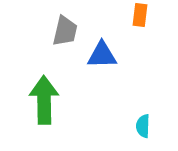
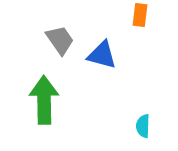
gray trapezoid: moved 5 px left, 9 px down; rotated 48 degrees counterclockwise
blue triangle: rotated 16 degrees clockwise
